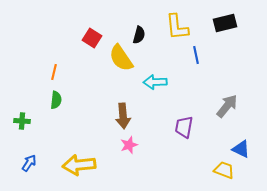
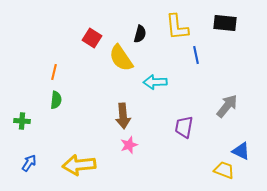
black rectangle: rotated 20 degrees clockwise
black semicircle: moved 1 px right, 1 px up
blue triangle: moved 2 px down
